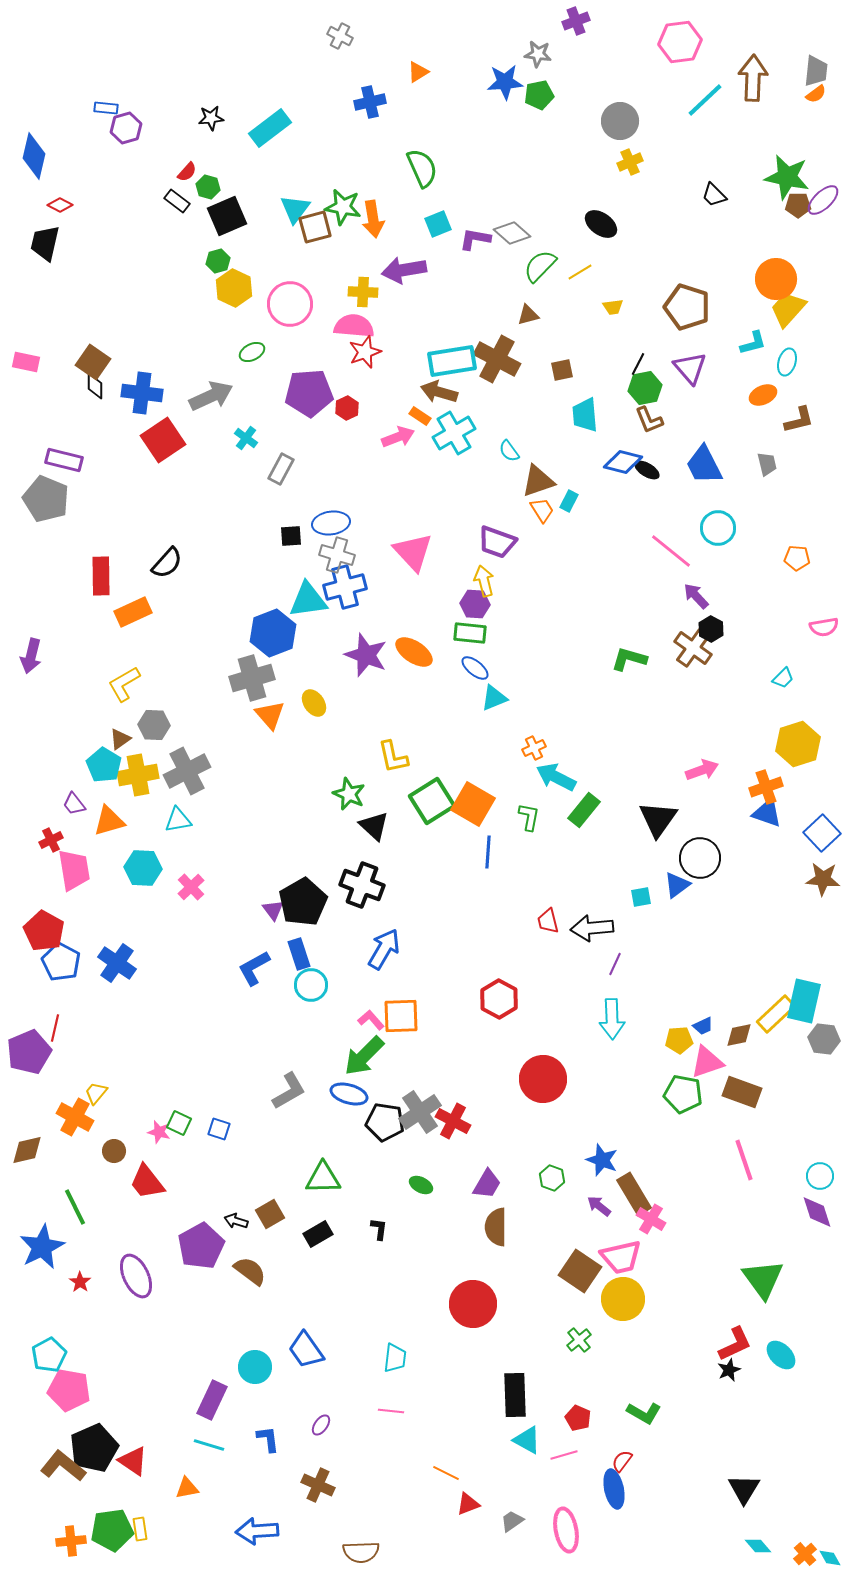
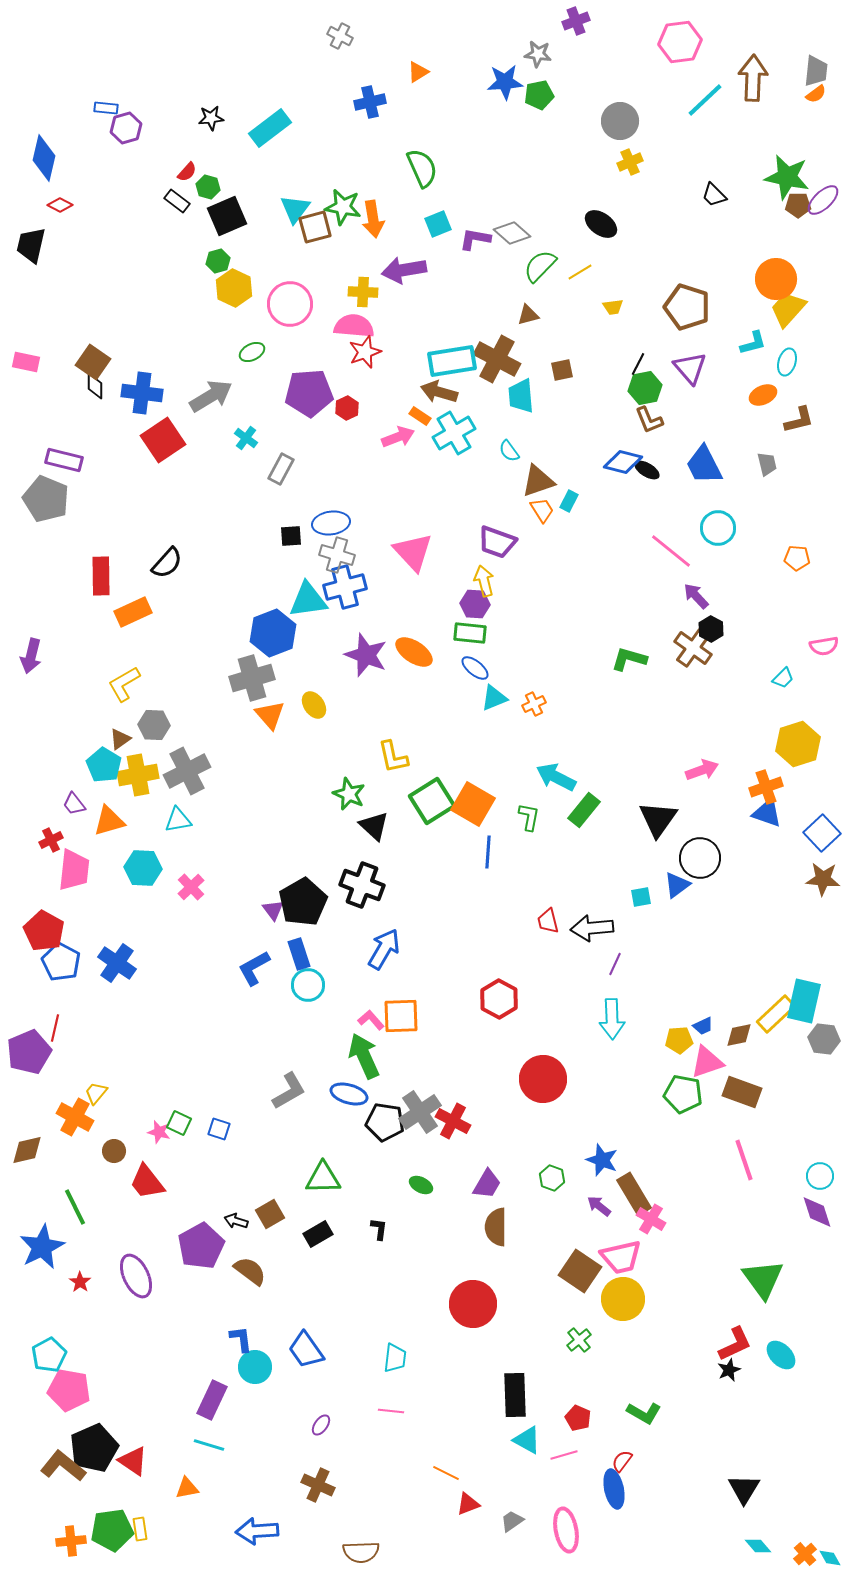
blue diamond at (34, 156): moved 10 px right, 2 px down
black trapezoid at (45, 243): moved 14 px left, 2 px down
gray arrow at (211, 396): rotated 6 degrees counterclockwise
cyan trapezoid at (585, 415): moved 64 px left, 19 px up
pink semicircle at (824, 627): moved 19 px down
yellow ellipse at (314, 703): moved 2 px down
orange cross at (534, 748): moved 44 px up
pink trapezoid at (74, 870): rotated 15 degrees clockwise
cyan circle at (311, 985): moved 3 px left
green arrow at (364, 1056): rotated 111 degrees clockwise
blue L-shape at (268, 1439): moved 27 px left, 100 px up
